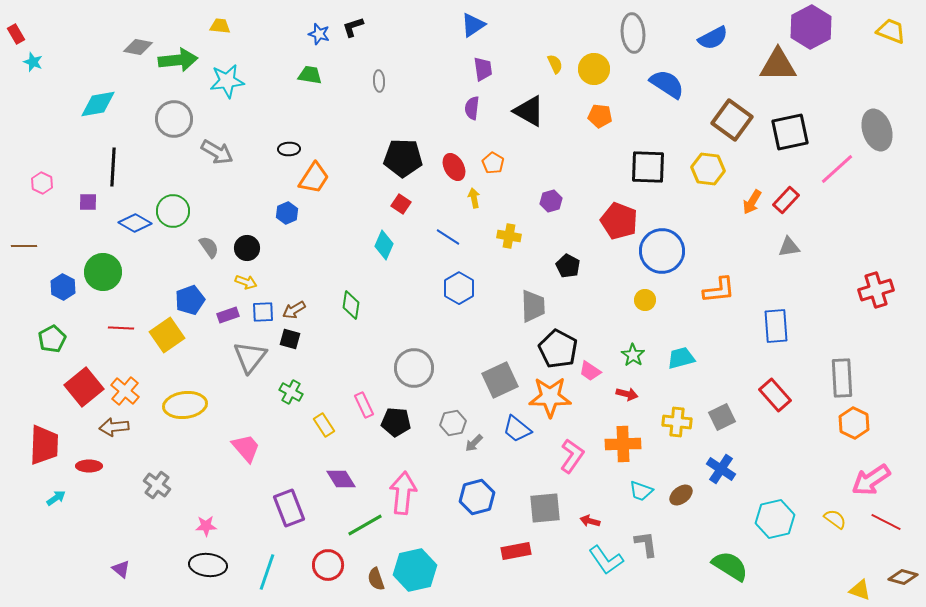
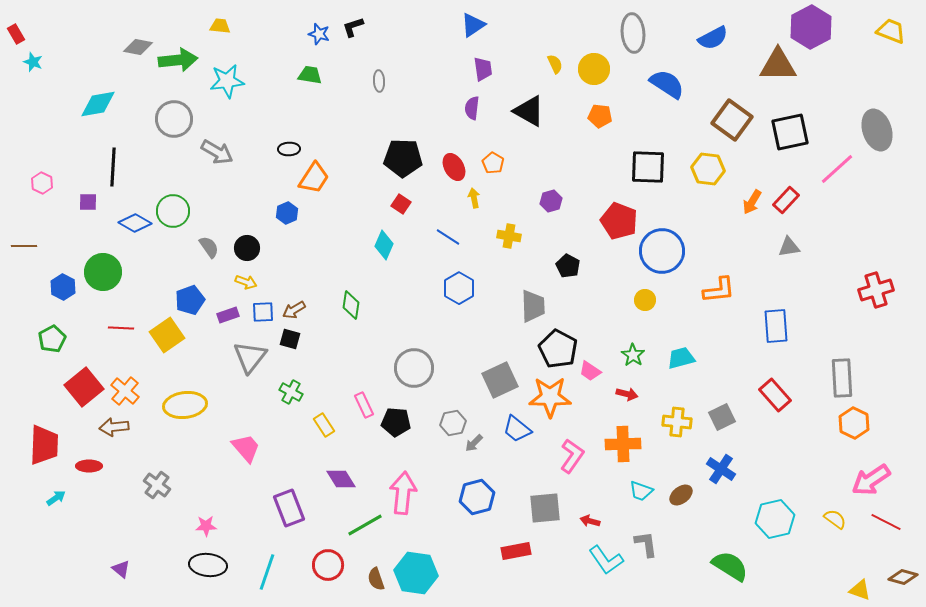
cyan hexagon at (415, 570): moved 1 px right, 3 px down; rotated 21 degrees clockwise
